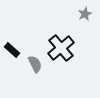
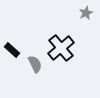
gray star: moved 1 px right, 1 px up
